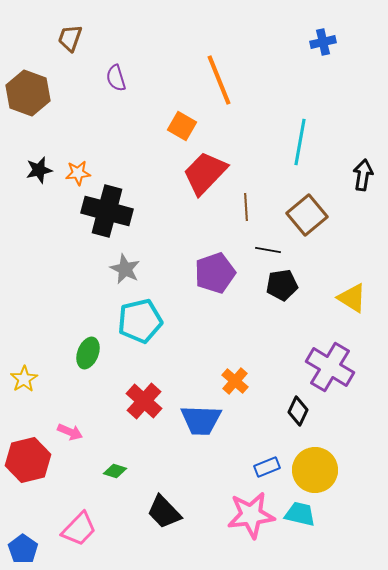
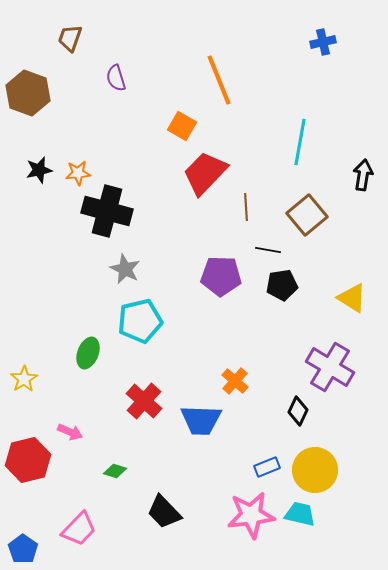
purple pentagon: moved 6 px right, 3 px down; rotated 21 degrees clockwise
